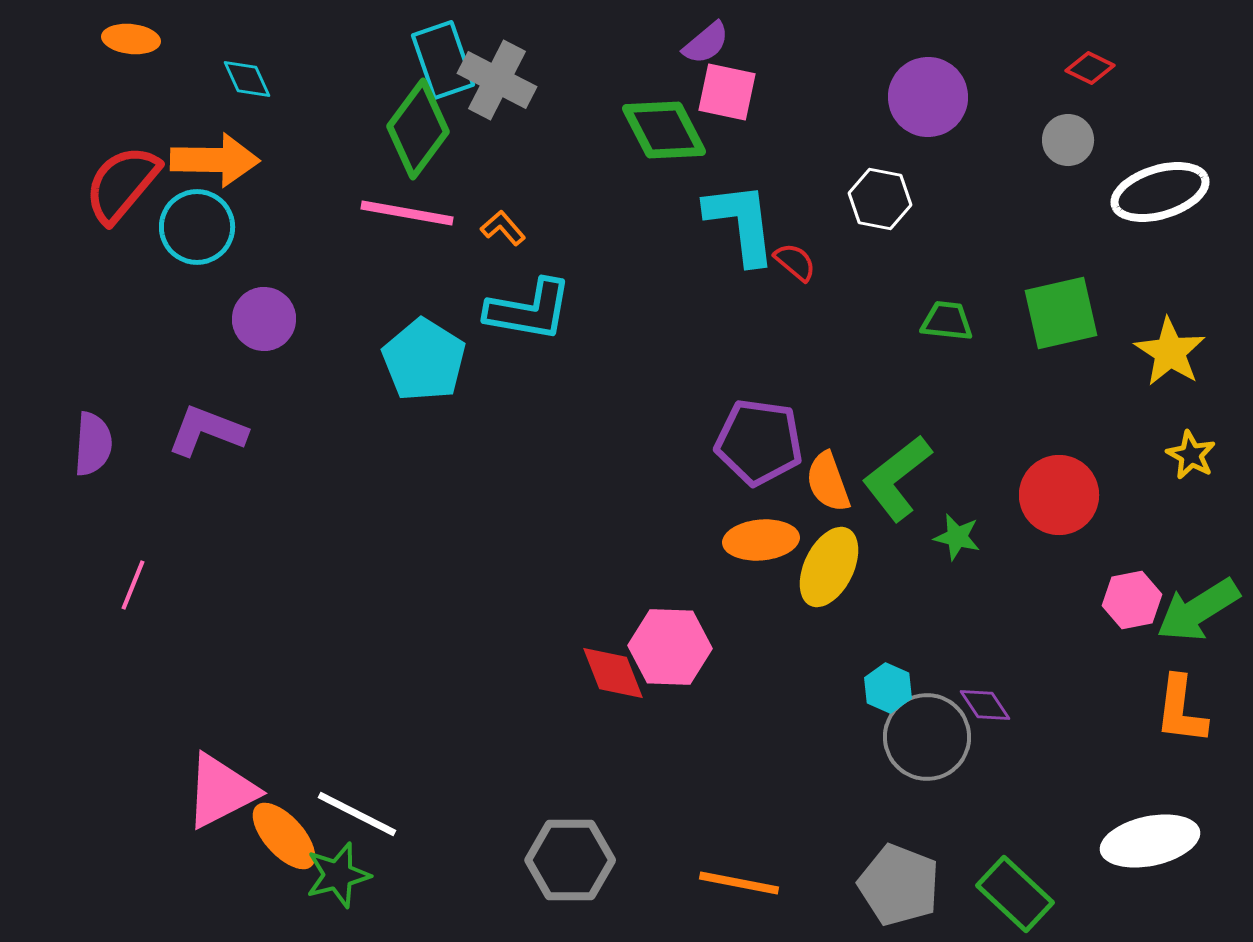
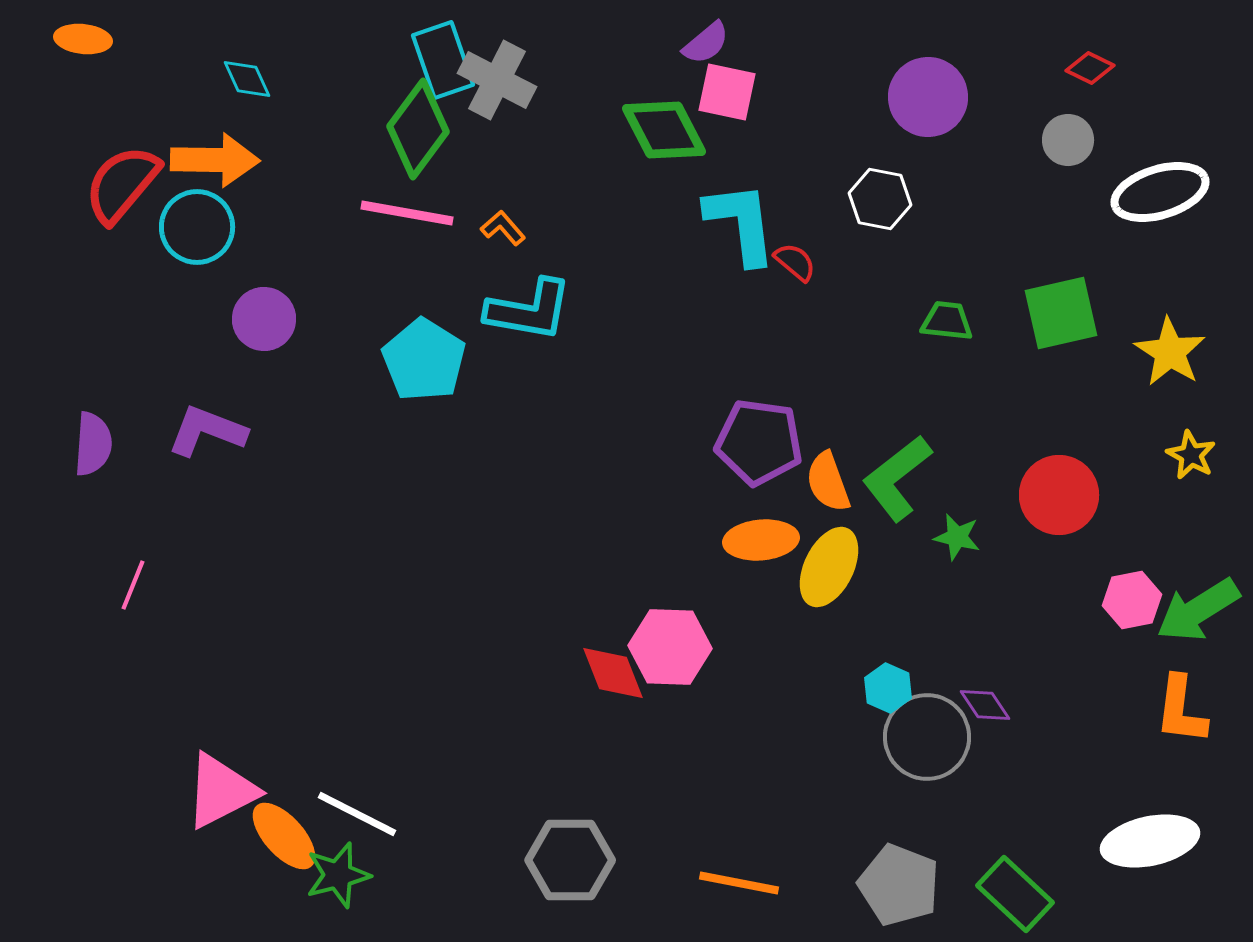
orange ellipse at (131, 39): moved 48 px left
